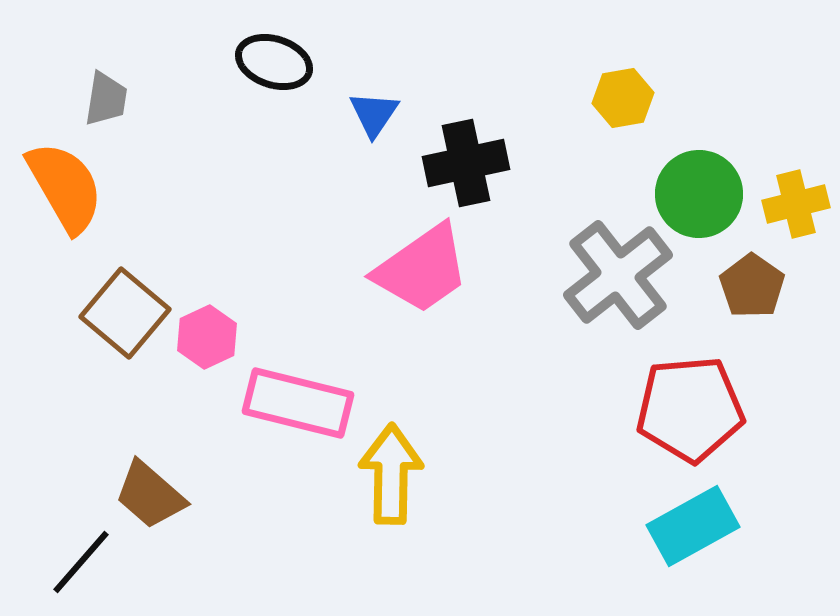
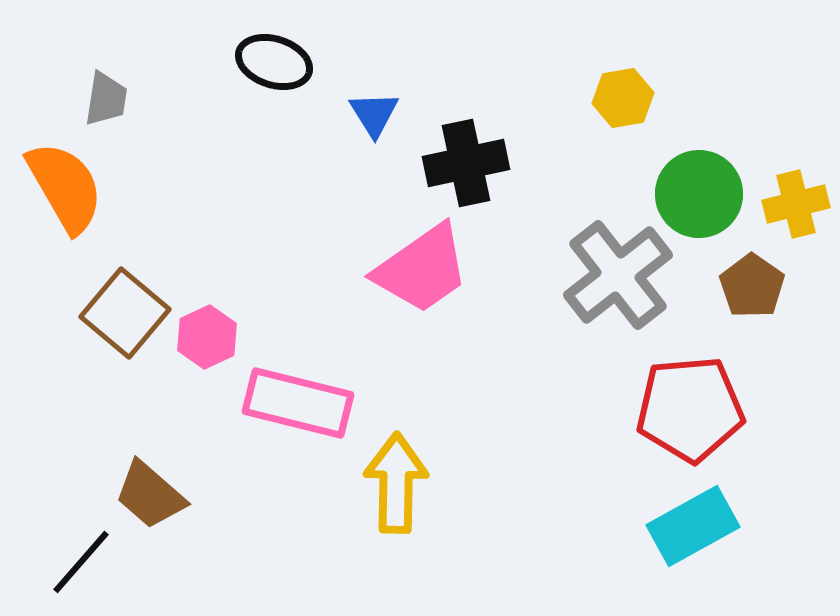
blue triangle: rotated 6 degrees counterclockwise
yellow arrow: moved 5 px right, 9 px down
